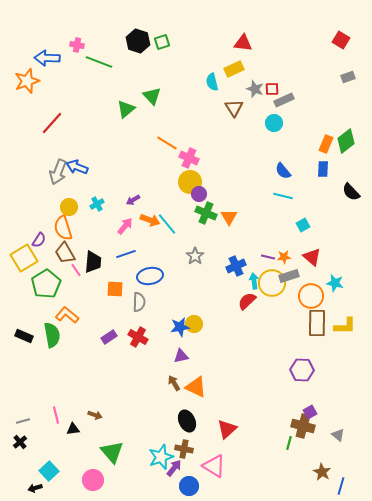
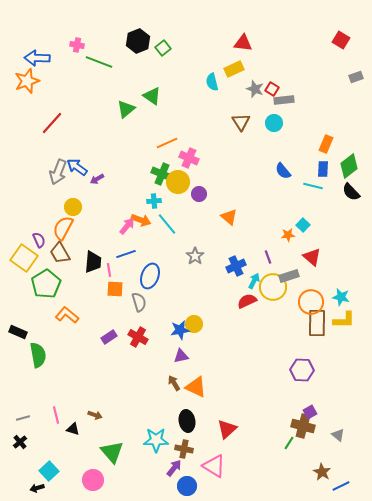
black hexagon at (138, 41): rotated 20 degrees clockwise
green square at (162, 42): moved 1 px right, 6 px down; rotated 21 degrees counterclockwise
blue arrow at (47, 58): moved 10 px left
gray rectangle at (348, 77): moved 8 px right
red square at (272, 89): rotated 32 degrees clockwise
green triangle at (152, 96): rotated 12 degrees counterclockwise
gray rectangle at (284, 100): rotated 18 degrees clockwise
brown triangle at (234, 108): moved 7 px right, 14 px down
green diamond at (346, 141): moved 3 px right, 25 px down
orange line at (167, 143): rotated 55 degrees counterclockwise
blue arrow at (77, 167): rotated 15 degrees clockwise
yellow circle at (190, 182): moved 12 px left
cyan line at (283, 196): moved 30 px right, 10 px up
purple arrow at (133, 200): moved 36 px left, 21 px up
cyan cross at (97, 204): moved 57 px right, 3 px up; rotated 24 degrees clockwise
yellow circle at (69, 207): moved 4 px right
green cross at (206, 213): moved 44 px left, 39 px up
orange triangle at (229, 217): rotated 18 degrees counterclockwise
orange arrow at (150, 220): moved 9 px left
cyan square at (303, 225): rotated 16 degrees counterclockwise
pink arrow at (125, 226): moved 2 px right
orange semicircle at (63, 228): rotated 45 degrees clockwise
purple semicircle at (39, 240): rotated 56 degrees counterclockwise
brown trapezoid at (65, 253): moved 5 px left
purple line at (268, 257): rotated 56 degrees clockwise
orange star at (284, 257): moved 4 px right, 22 px up
yellow square at (24, 258): rotated 24 degrees counterclockwise
pink line at (76, 270): moved 33 px right; rotated 24 degrees clockwise
blue ellipse at (150, 276): rotated 60 degrees counterclockwise
cyan arrow at (254, 281): rotated 35 degrees clockwise
yellow circle at (272, 283): moved 1 px right, 4 px down
cyan star at (335, 283): moved 6 px right, 14 px down
orange circle at (311, 296): moved 6 px down
red semicircle at (247, 301): rotated 18 degrees clockwise
gray semicircle at (139, 302): rotated 18 degrees counterclockwise
yellow L-shape at (345, 326): moved 1 px left, 6 px up
blue star at (180, 327): moved 3 px down
green semicircle at (52, 335): moved 14 px left, 20 px down
black rectangle at (24, 336): moved 6 px left, 4 px up
gray line at (23, 421): moved 3 px up
black ellipse at (187, 421): rotated 15 degrees clockwise
black triangle at (73, 429): rotated 24 degrees clockwise
green line at (289, 443): rotated 16 degrees clockwise
cyan star at (161, 457): moved 5 px left, 17 px up; rotated 20 degrees clockwise
blue circle at (189, 486): moved 2 px left
blue line at (341, 486): rotated 48 degrees clockwise
black arrow at (35, 488): moved 2 px right
